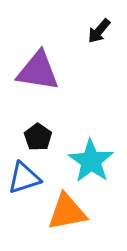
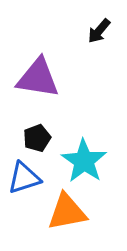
purple triangle: moved 7 px down
black pentagon: moved 1 px left, 1 px down; rotated 16 degrees clockwise
cyan star: moved 7 px left
